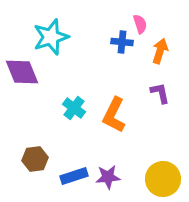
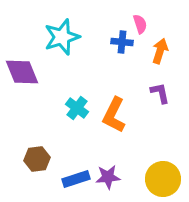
cyan star: moved 11 px right
cyan cross: moved 3 px right
brown hexagon: moved 2 px right
blue rectangle: moved 2 px right, 3 px down
